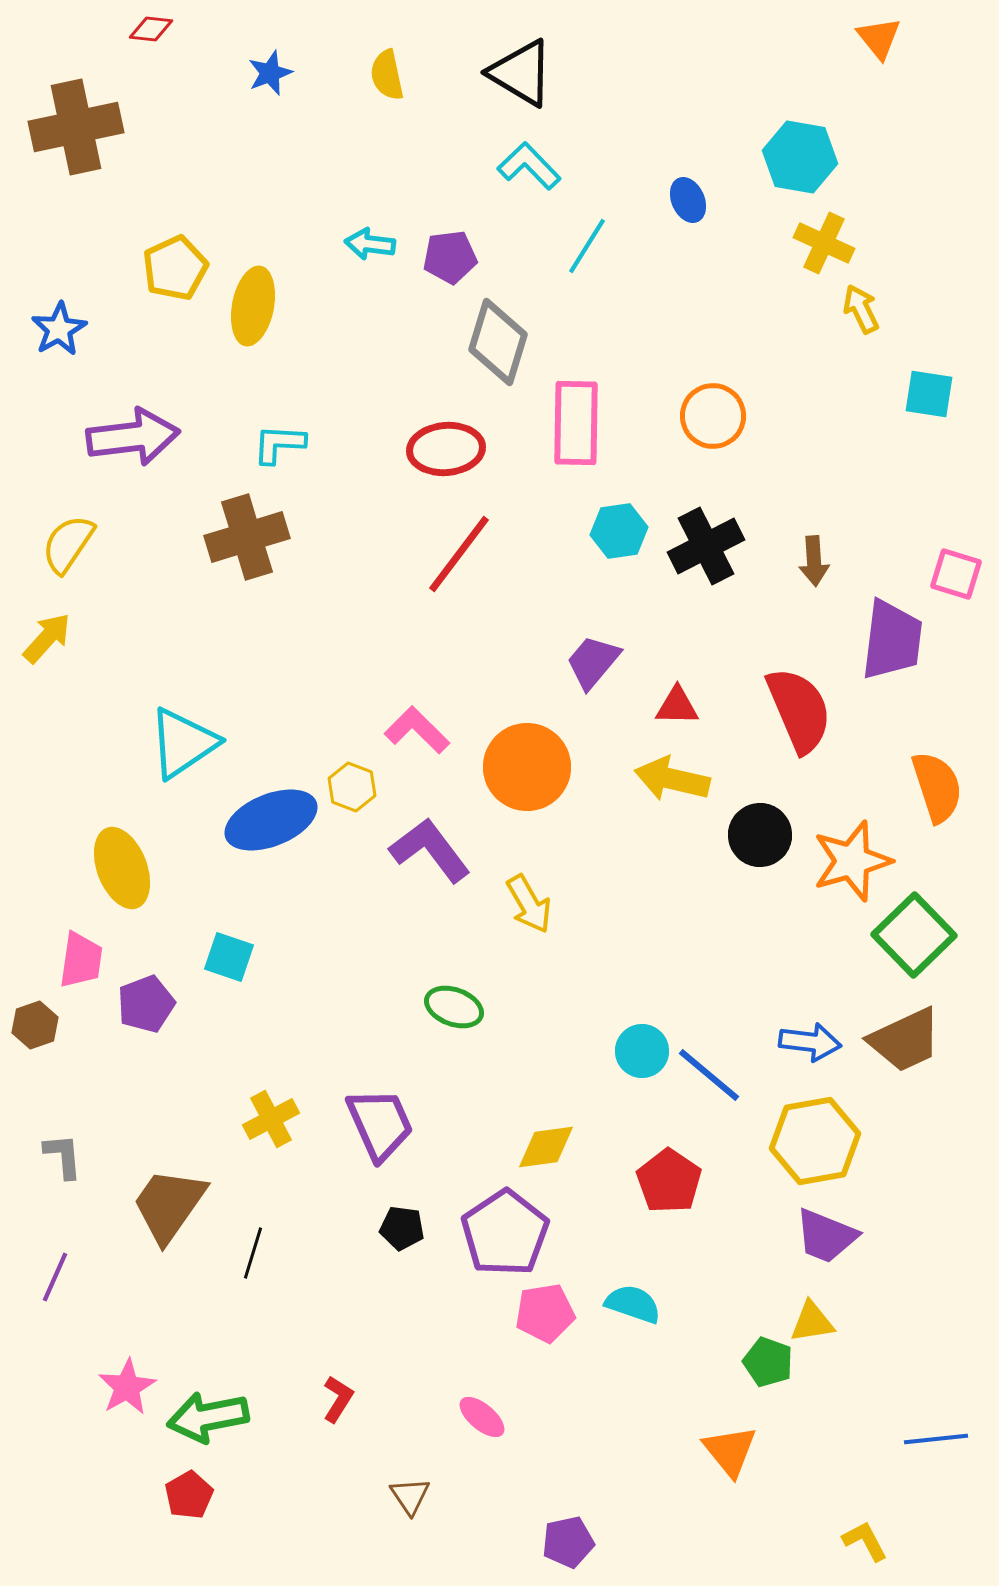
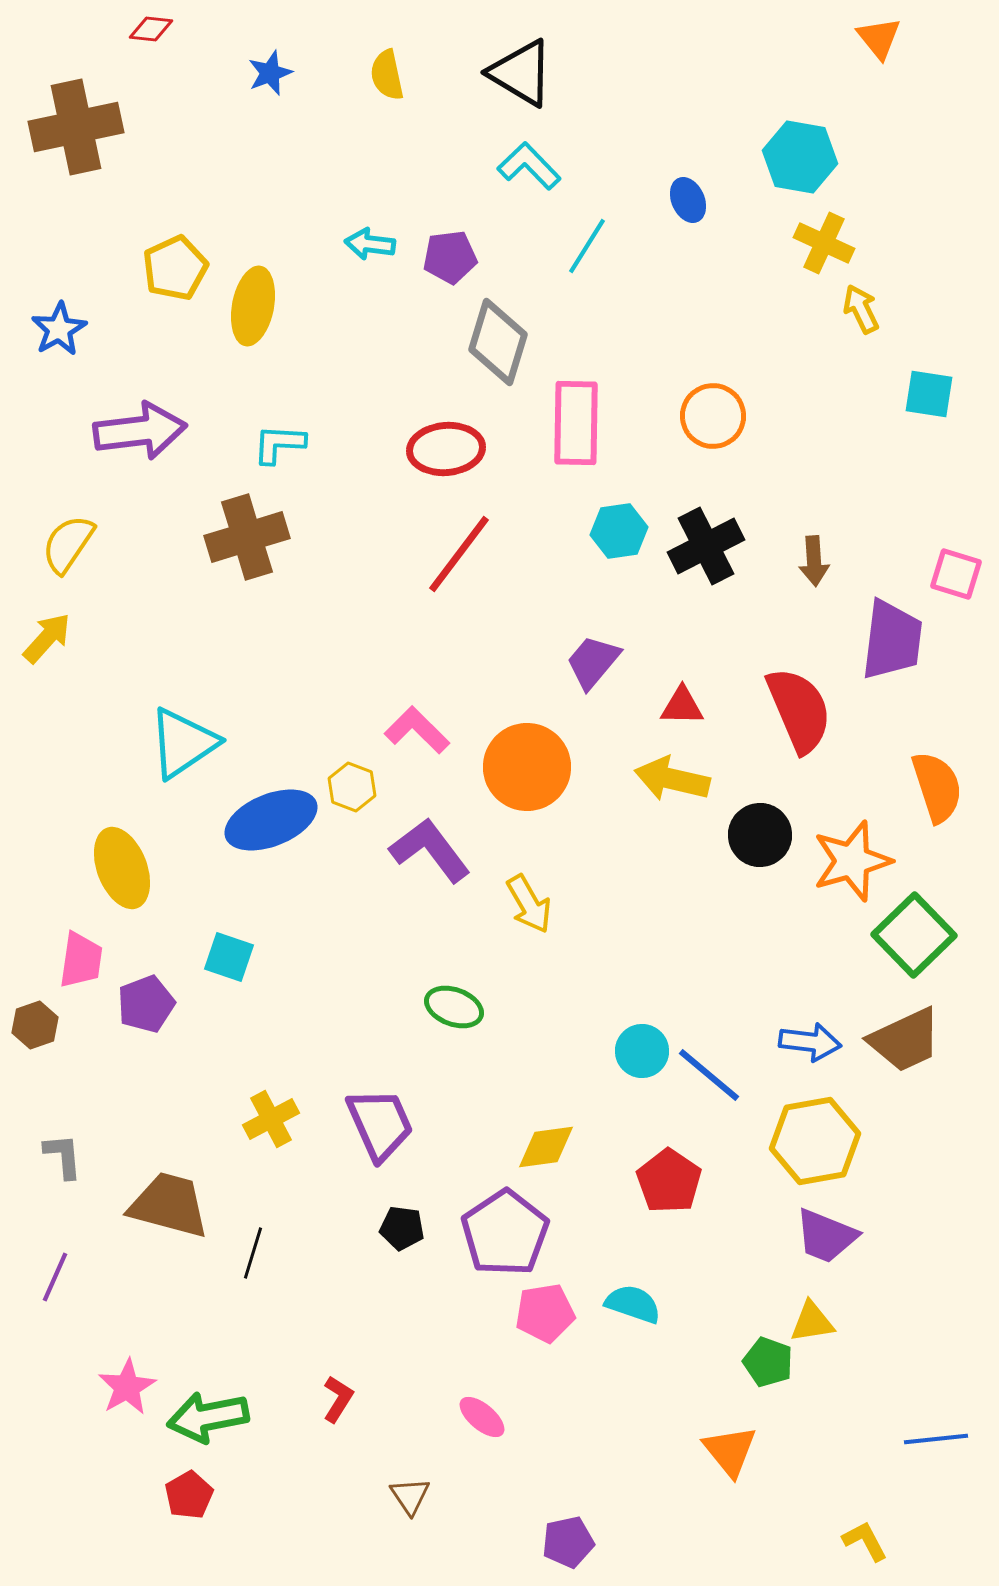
purple arrow at (133, 437): moved 7 px right, 6 px up
red triangle at (677, 706): moved 5 px right
brown trapezoid at (169, 1205): rotated 70 degrees clockwise
